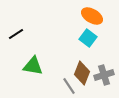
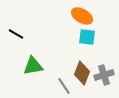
orange ellipse: moved 10 px left
black line: rotated 63 degrees clockwise
cyan square: moved 1 px left, 1 px up; rotated 30 degrees counterclockwise
green triangle: rotated 20 degrees counterclockwise
gray line: moved 5 px left
